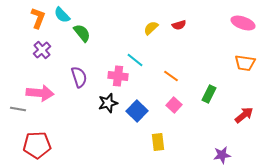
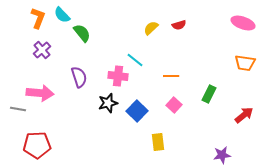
orange line: rotated 35 degrees counterclockwise
